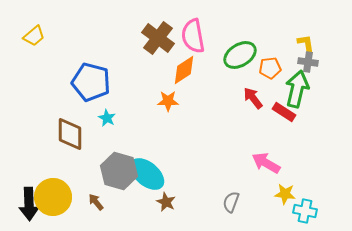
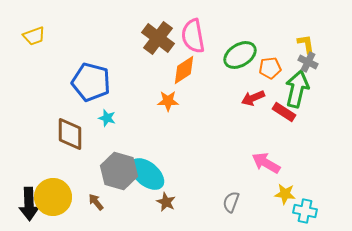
yellow trapezoid: rotated 20 degrees clockwise
gray cross: rotated 18 degrees clockwise
red arrow: rotated 75 degrees counterclockwise
cyan star: rotated 12 degrees counterclockwise
